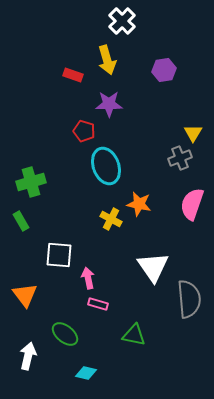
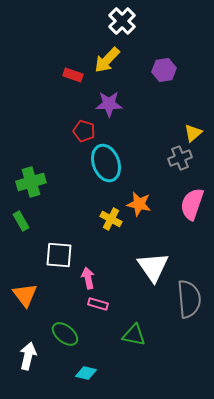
yellow arrow: rotated 60 degrees clockwise
yellow triangle: rotated 18 degrees clockwise
cyan ellipse: moved 3 px up
